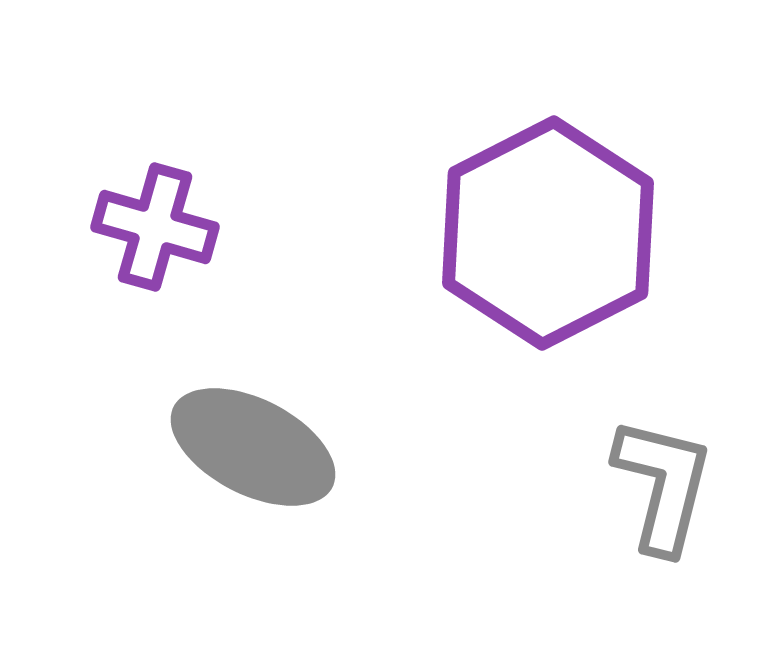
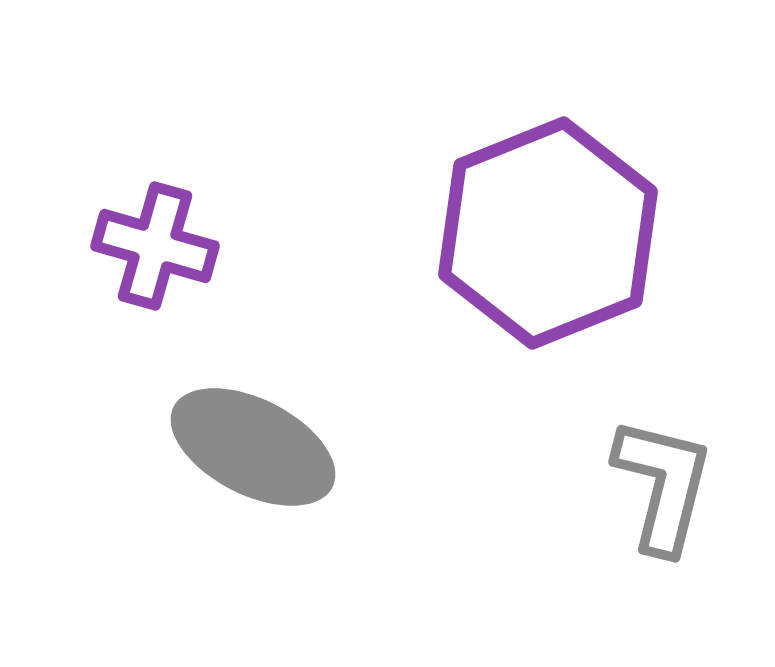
purple cross: moved 19 px down
purple hexagon: rotated 5 degrees clockwise
